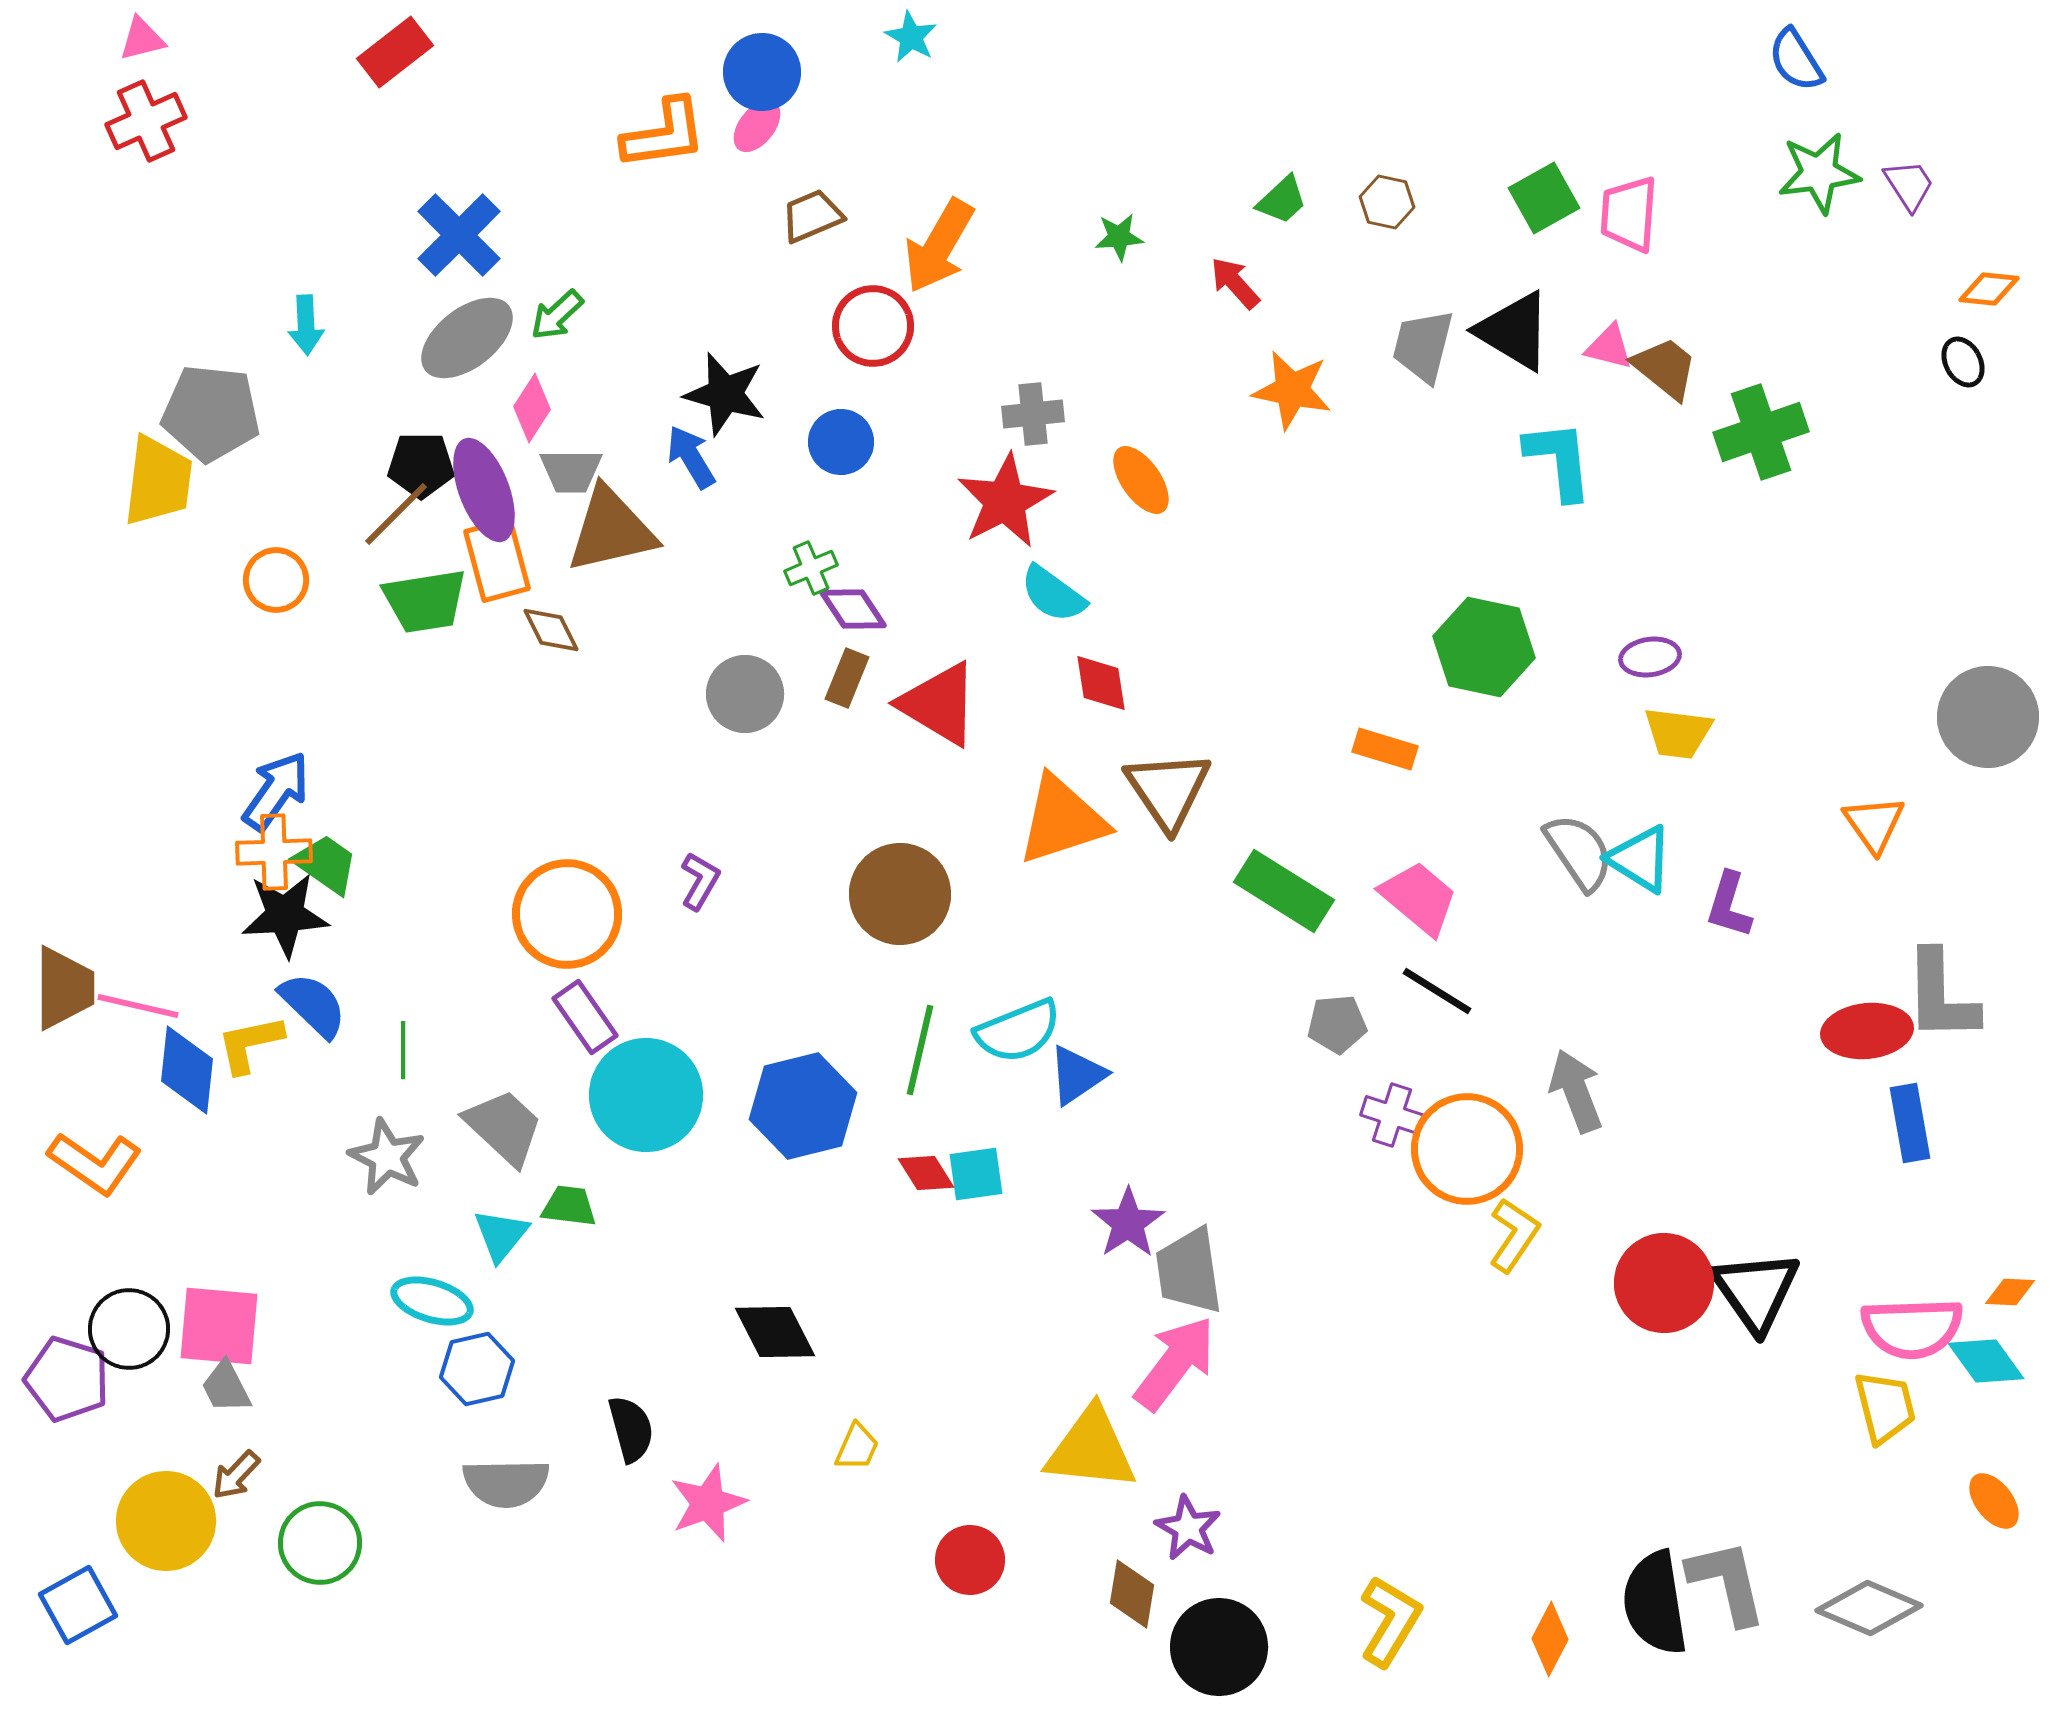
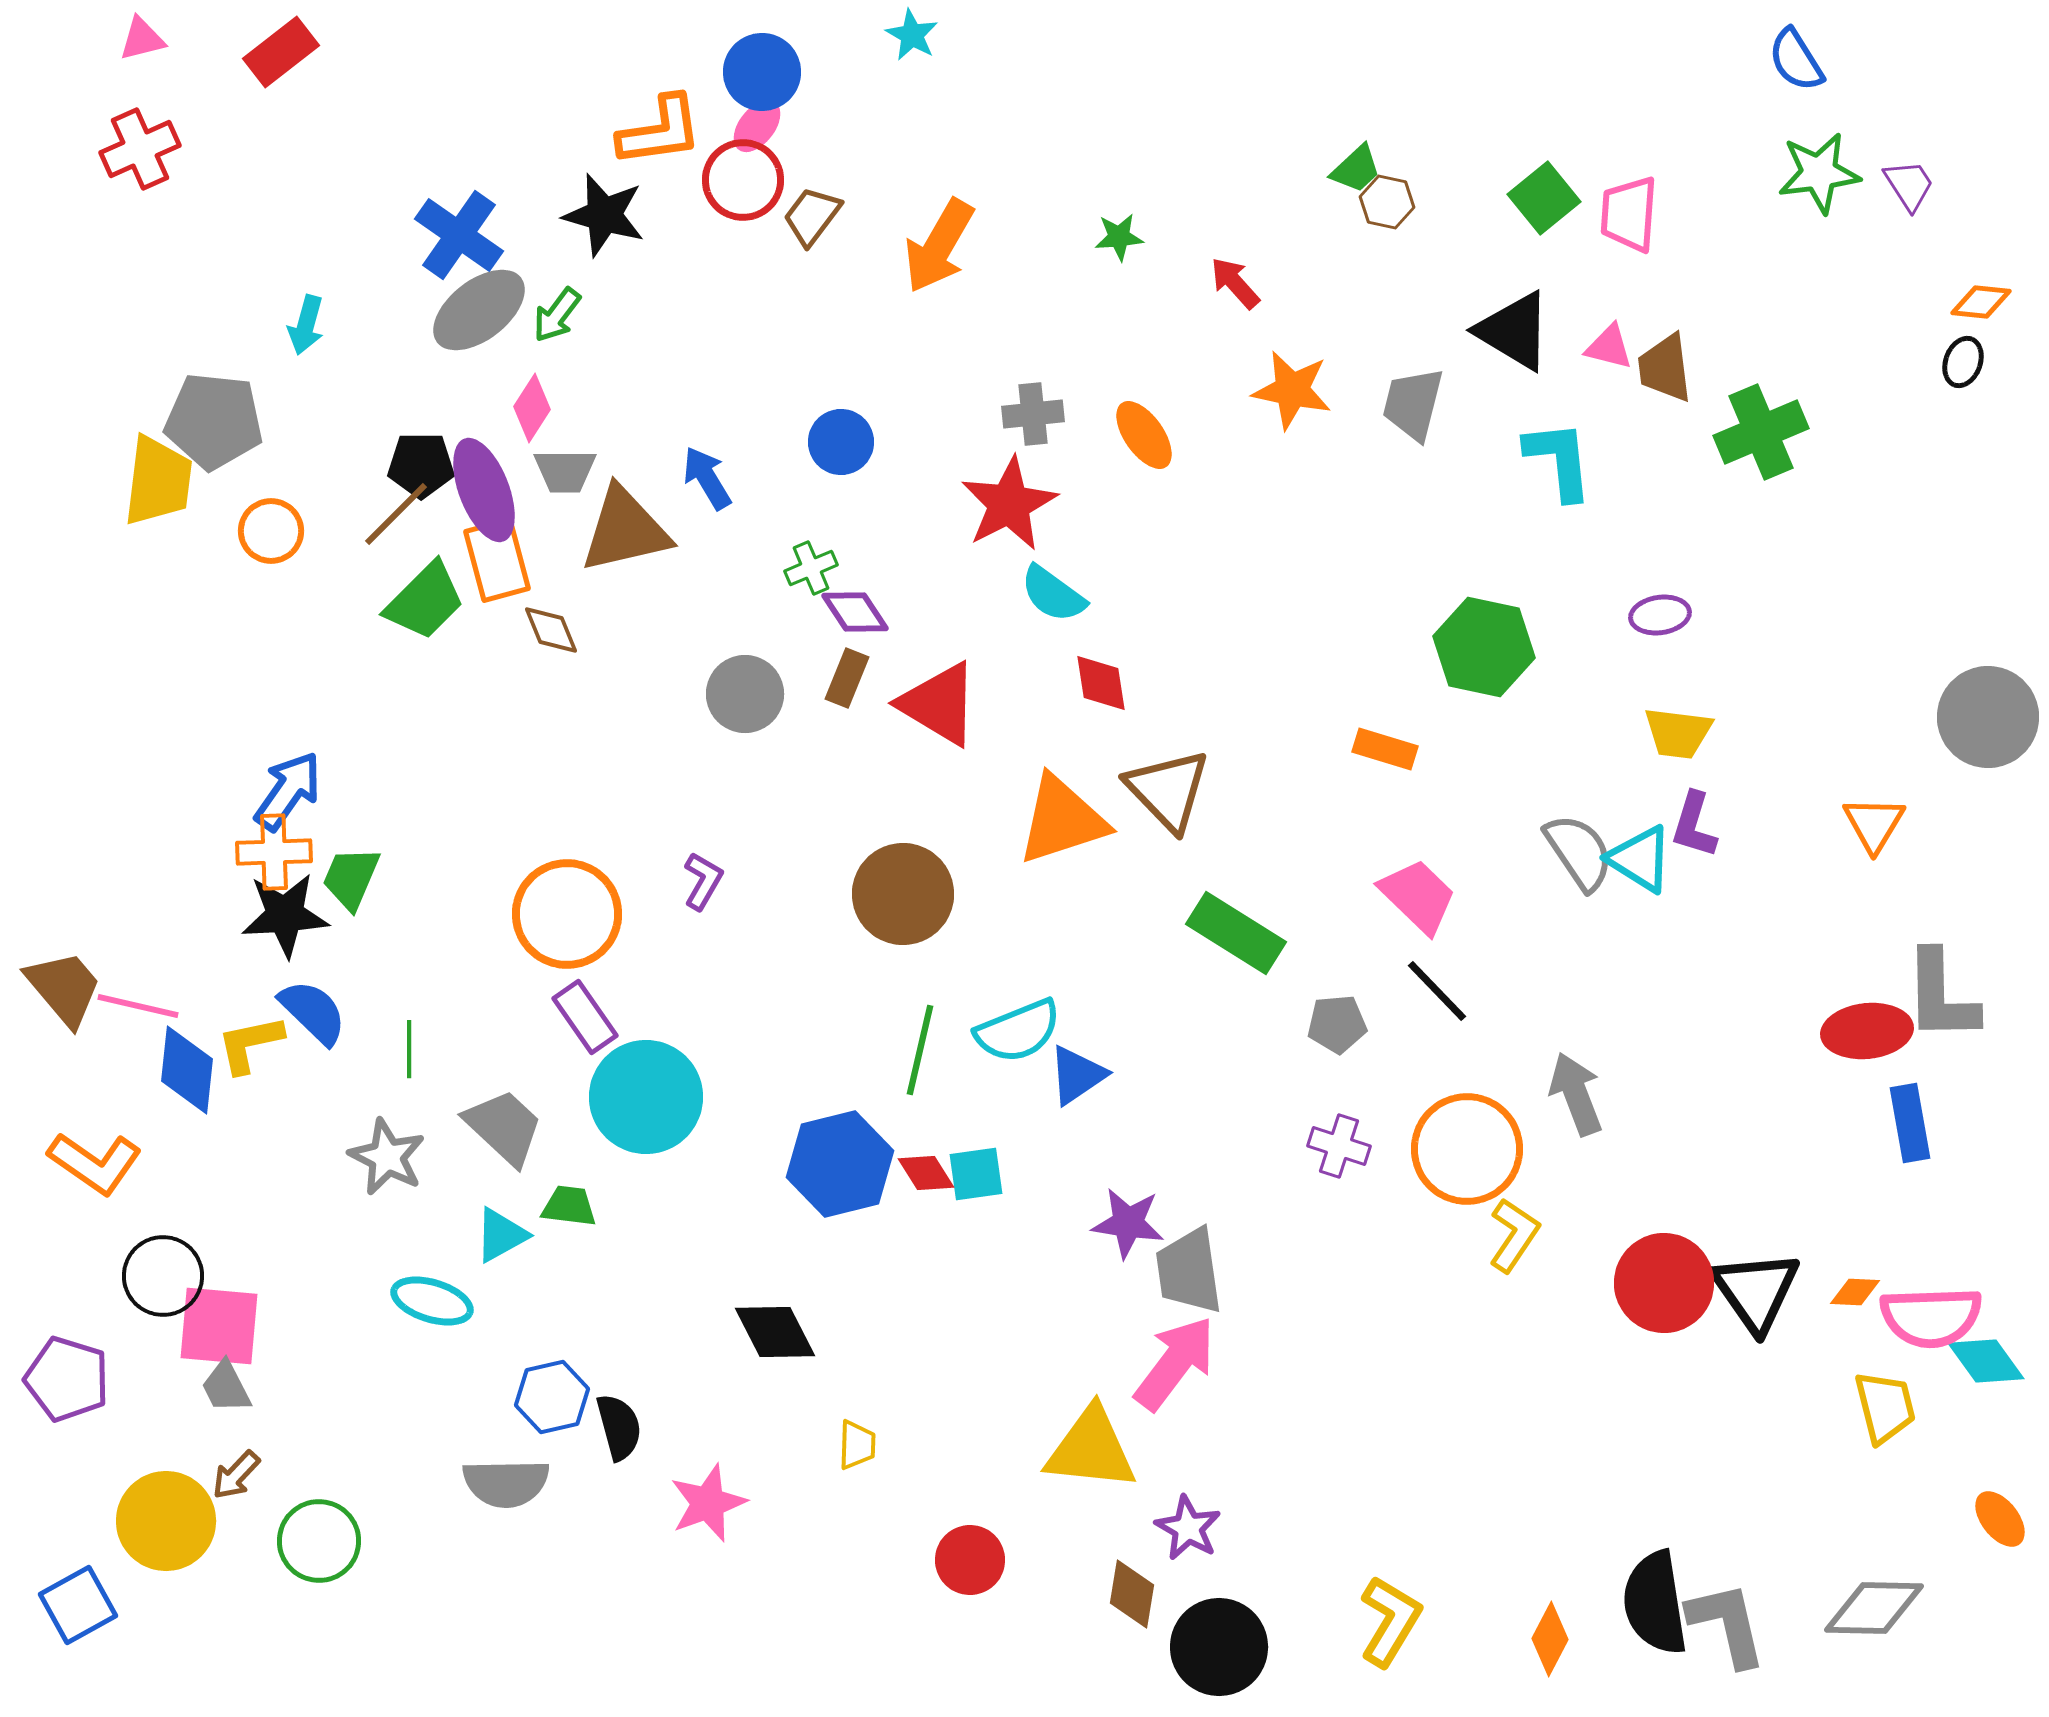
cyan star at (911, 37): moved 1 px right, 2 px up
red rectangle at (395, 52): moved 114 px left
red cross at (146, 121): moved 6 px left, 28 px down
orange L-shape at (664, 134): moved 4 px left, 3 px up
green square at (1544, 198): rotated 10 degrees counterclockwise
green trapezoid at (1282, 200): moved 74 px right, 31 px up
brown trapezoid at (812, 216): rotated 30 degrees counterclockwise
blue cross at (459, 235): rotated 10 degrees counterclockwise
orange diamond at (1989, 289): moved 8 px left, 13 px down
green arrow at (557, 315): rotated 10 degrees counterclockwise
cyan arrow at (306, 325): rotated 18 degrees clockwise
red circle at (873, 326): moved 130 px left, 146 px up
gray ellipse at (467, 338): moved 12 px right, 28 px up
gray trapezoid at (1423, 346): moved 10 px left, 58 px down
black ellipse at (1963, 362): rotated 48 degrees clockwise
brown trapezoid at (1665, 368): rotated 136 degrees counterclockwise
black star at (725, 394): moved 121 px left, 179 px up
gray pentagon at (211, 413): moved 3 px right, 8 px down
green cross at (1761, 432): rotated 4 degrees counterclockwise
blue arrow at (691, 457): moved 16 px right, 21 px down
gray trapezoid at (571, 471): moved 6 px left
orange ellipse at (1141, 480): moved 3 px right, 45 px up
red star at (1005, 501): moved 4 px right, 3 px down
brown triangle at (611, 530): moved 14 px right
orange circle at (276, 580): moved 5 px left, 49 px up
green trapezoid at (425, 601): rotated 36 degrees counterclockwise
purple diamond at (853, 609): moved 2 px right, 3 px down
brown diamond at (551, 630): rotated 4 degrees clockwise
purple ellipse at (1650, 657): moved 10 px right, 42 px up
brown triangle at (1168, 790): rotated 10 degrees counterclockwise
blue arrow at (276, 791): moved 12 px right
orange triangle at (1874, 824): rotated 6 degrees clockwise
green trapezoid at (326, 864): moved 25 px right, 14 px down; rotated 102 degrees counterclockwise
purple L-shape at (700, 881): moved 3 px right
green rectangle at (1284, 891): moved 48 px left, 42 px down
brown circle at (900, 894): moved 3 px right
pink trapezoid at (1419, 898): moved 1 px left, 2 px up; rotated 4 degrees clockwise
purple L-shape at (1729, 905): moved 35 px left, 80 px up
brown trapezoid at (64, 988): rotated 40 degrees counterclockwise
black line at (1437, 991): rotated 14 degrees clockwise
blue semicircle at (313, 1005): moved 7 px down
green line at (403, 1050): moved 6 px right, 1 px up
gray arrow at (1576, 1091): moved 3 px down
cyan circle at (646, 1095): moved 2 px down
blue hexagon at (803, 1106): moved 37 px right, 58 px down
purple cross at (1392, 1115): moved 53 px left, 31 px down
purple star at (1128, 1223): rotated 30 degrees counterclockwise
cyan triangle at (501, 1235): rotated 22 degrees clockwise
orange diamond at (2010, 1292): moved 155 px left
pink semicircle at (1912, 1328): moved 19 px right, 11 px up
black circle at (129, 1329): moved 34 px right, 53 px up
blue hexagon at (477, 1369): moved 75 px right, 28 px down
black semicircle at (631, 1429): moved 12 px left, 2 px up
yellow trapezoid at (857, 1447): moved 2 px up; rotated 22 degrees counterclockwise
orange ellipse at (1994, 1501): moved 6 px right, 18 px down
green circle at (320, 1543): moved 1 px left, 2 px up
gray L-shape at (1727, 1582): moved 42 px down
gray diamond at (1869, 1608): moved 5 px right; rotated 22 degrees counterclockwise
